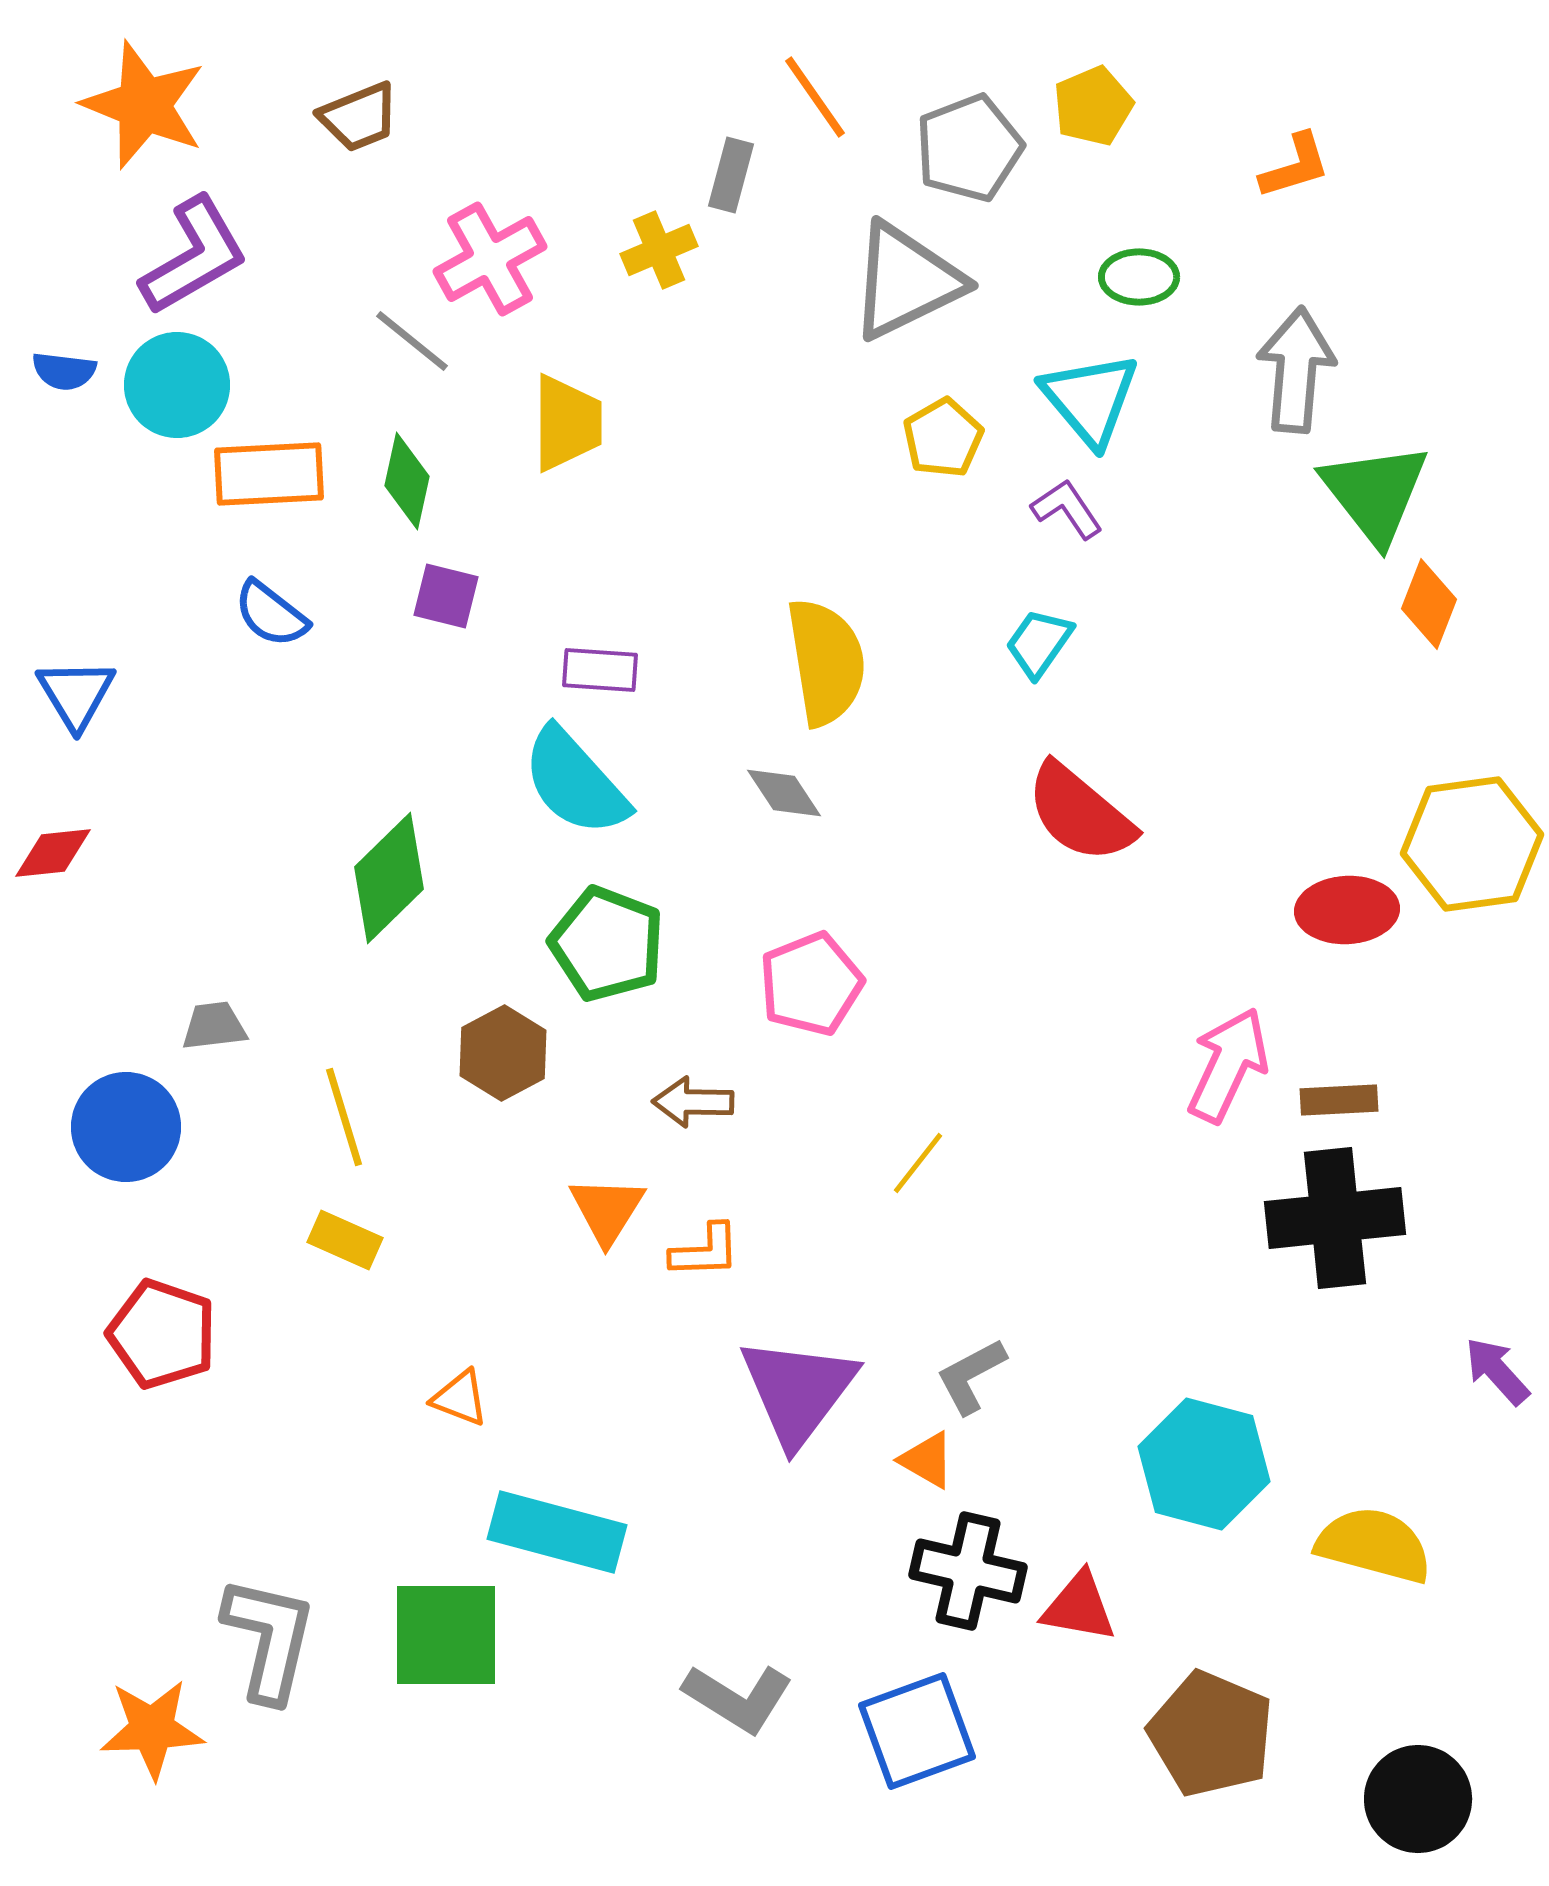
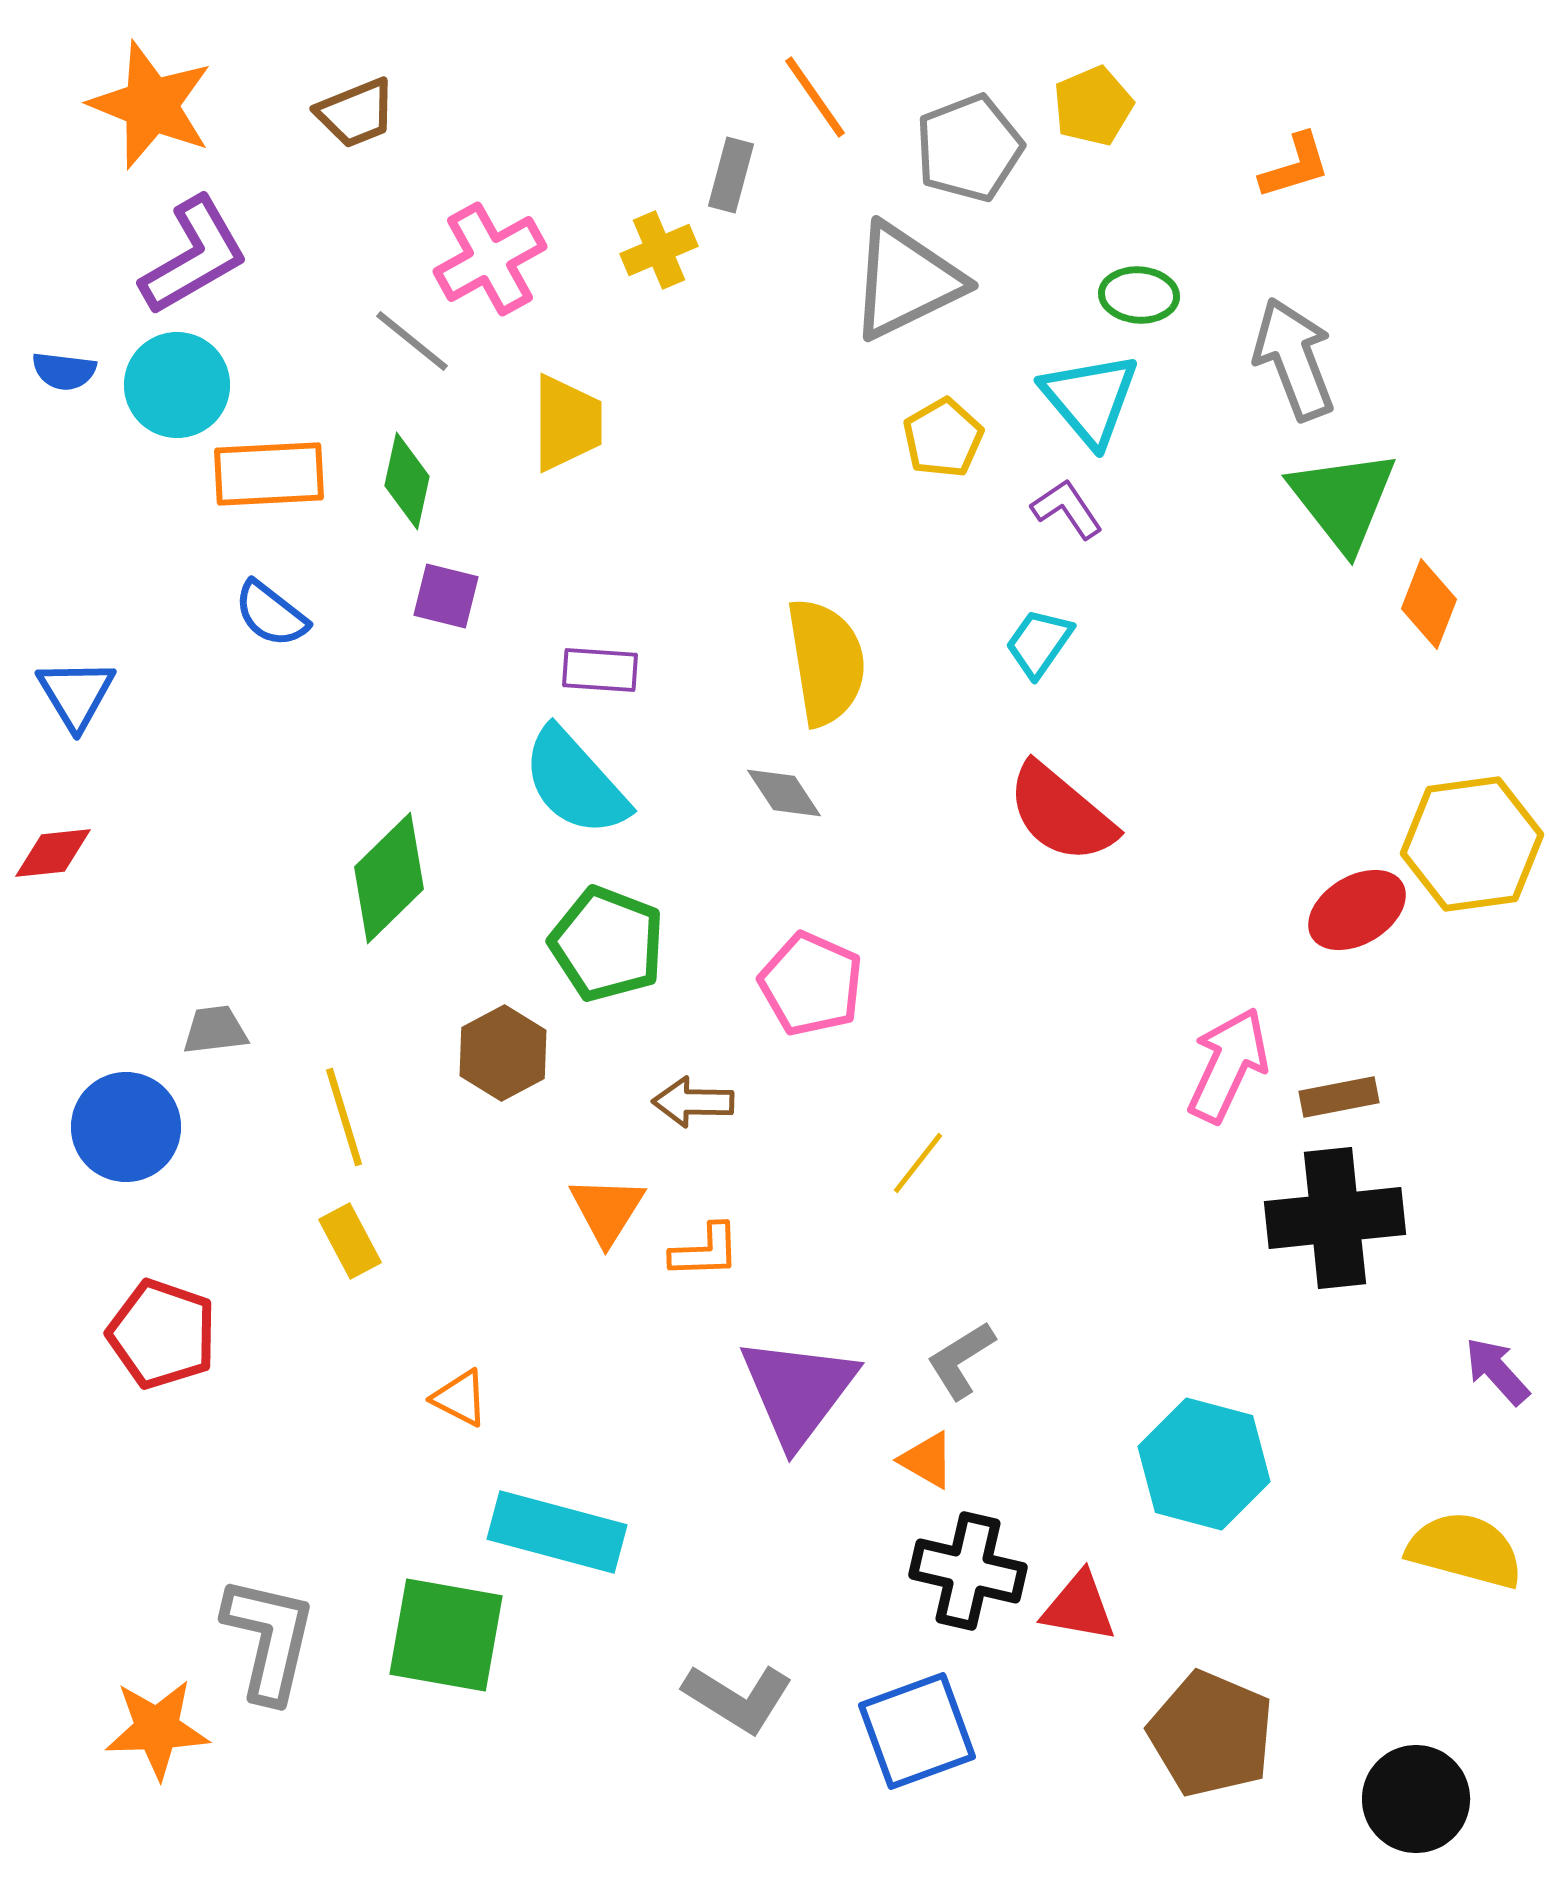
orange star at (144, 105): moved 7 px right
brown trapezoid at (359, 117): moved 3 px left, 4 px up
green ellipse at (1139, 277): moved 18 px down; rotated 4 degrees clockwise
gray arrow at (1296, 370): moved 2 px left, 11 px up; rotated 26 degrees counterclockwise
green triangle at (1375, 493): moved 32 px left, 7 px down
red semicircle at (1080, 813): moved 19 px left
red ellipse at (1347, 910): moved 10 px right; rotated 28 degrees counterclockwise
pink pentagon at (811, 984): rotated 26 degrees counterclockwise
gray trapezoid at (214, 1026): moved 1 px right, 4 px down
brown rectangle at (1339, 1100): moved 3 px up; rotated 8 degrees counterclockwise
yellow rectangle at (345, 1240): moved 5 px right, 1 px down; rotated 38 degrees clockwise
gray L-shape at (971, 1376): moved 10 px left, 16 px up; rotated 4 degrees counterclockwise
orange triangle at (460, 1398): rotated 6 degrees clockwise
yellow semicircle at (1374, 1545): moved 91 px right, 5 px down
green square at (446, 1635): rotated 10 degrees clockwise
orange star at (152, 1729): moved 5 px right
black circle at (1418, 1799): moved 2 px left
